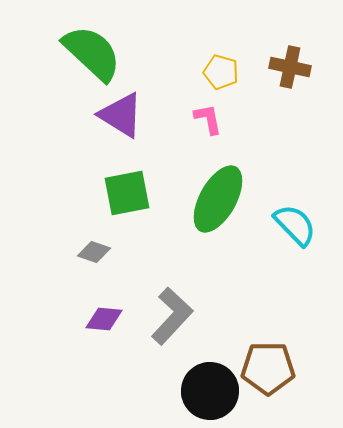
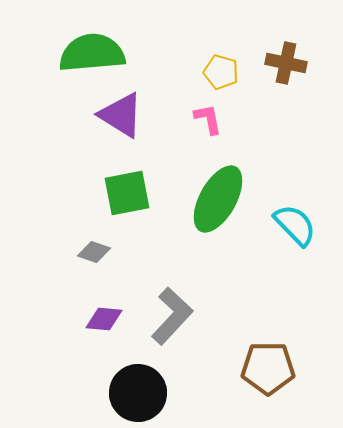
green semicircle: rotated 48 degrees counterclockwise
brown cross: moved 4 px left, 4 px up
black circle: moved 72 px left, 2 px down
